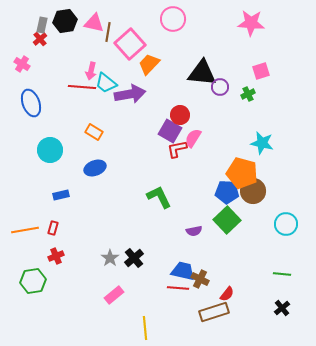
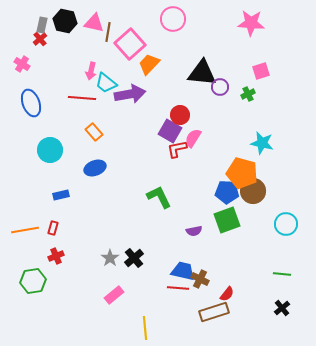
black hexagon at (65, 21): rotated 20 degrees clockwise
red line at (82, 87): moved 11 px down
orange rectangle at (94, 132): rotated 18 degrees clockwise
green square at (227, 220): rotated 24 degrees clockwise
